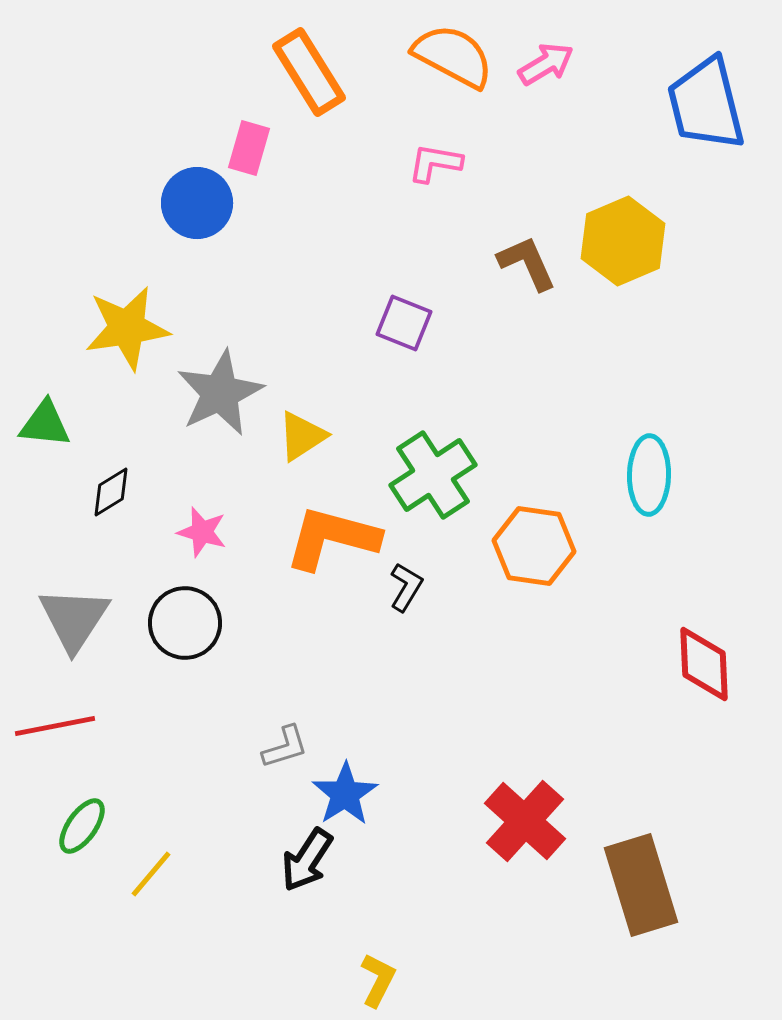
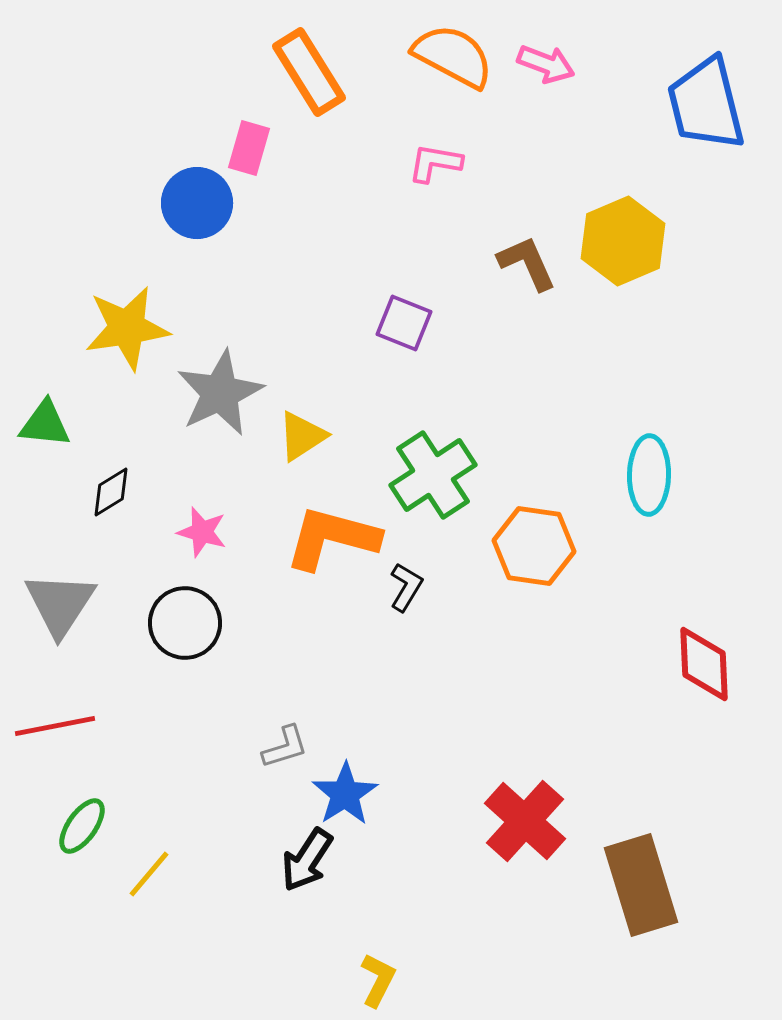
pink arrow: rotated 52 degrees clockwise
gray triangle: moved 14 px left, 15 px up
yellow line: moved 2 px left
